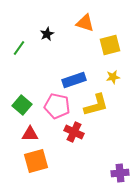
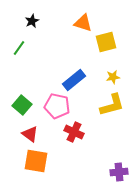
orange triangle: moved 2 px left
black star: moved 15 px left, 13 px up
yellow square: moved 4 px left, 3 px up
blue rectangle: rotated 20 degrees counterclockwise
yellow L-shape: moved 16 px right
red triangle: rotated 36 degrees clockwise
orange square: rotated 25 degrees clockwise
purple cross: moved 1 px left, 1 px up
